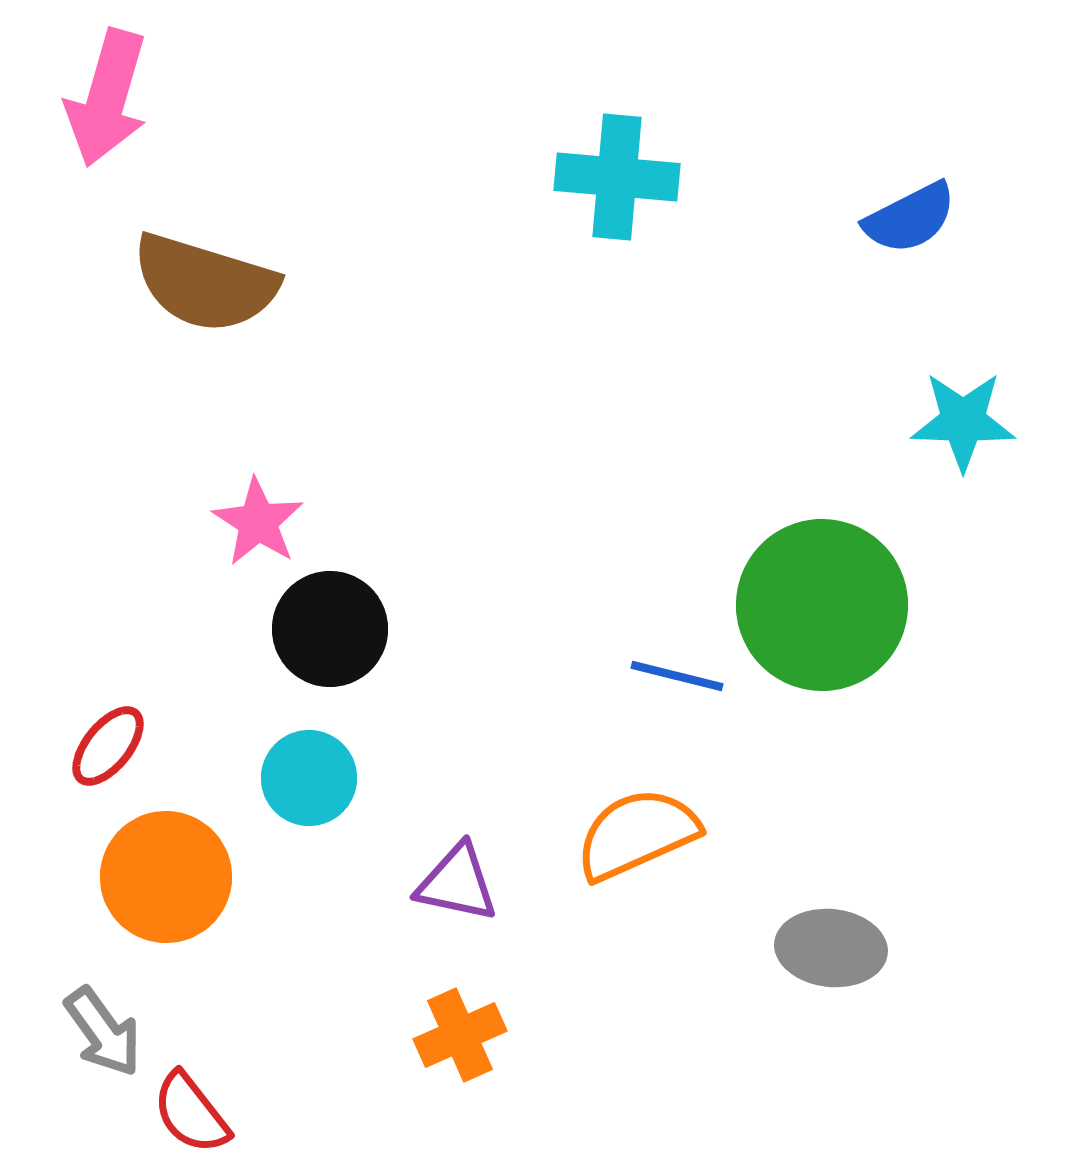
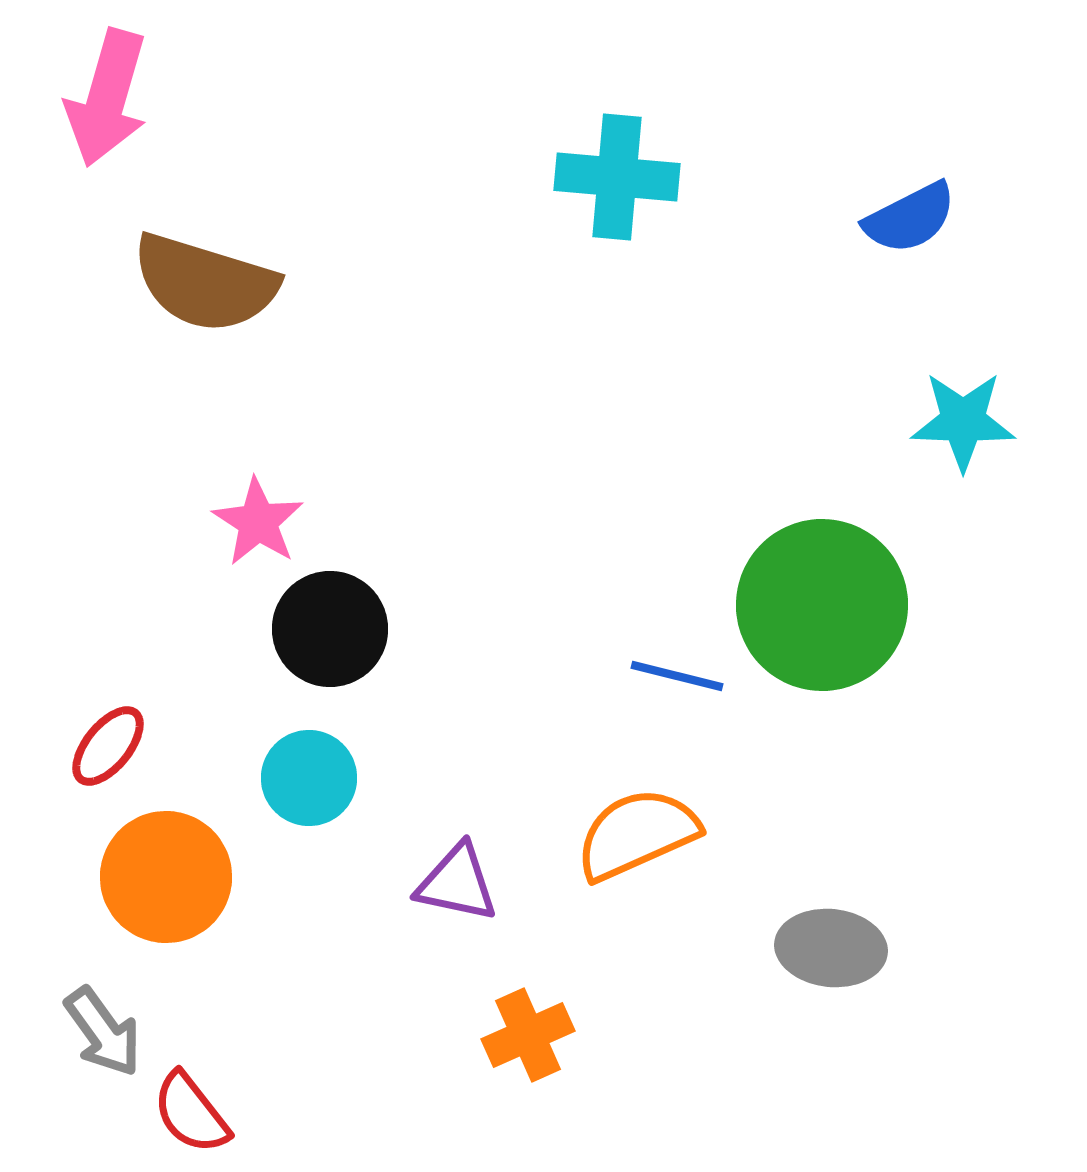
orange cross: moved 68 px right
